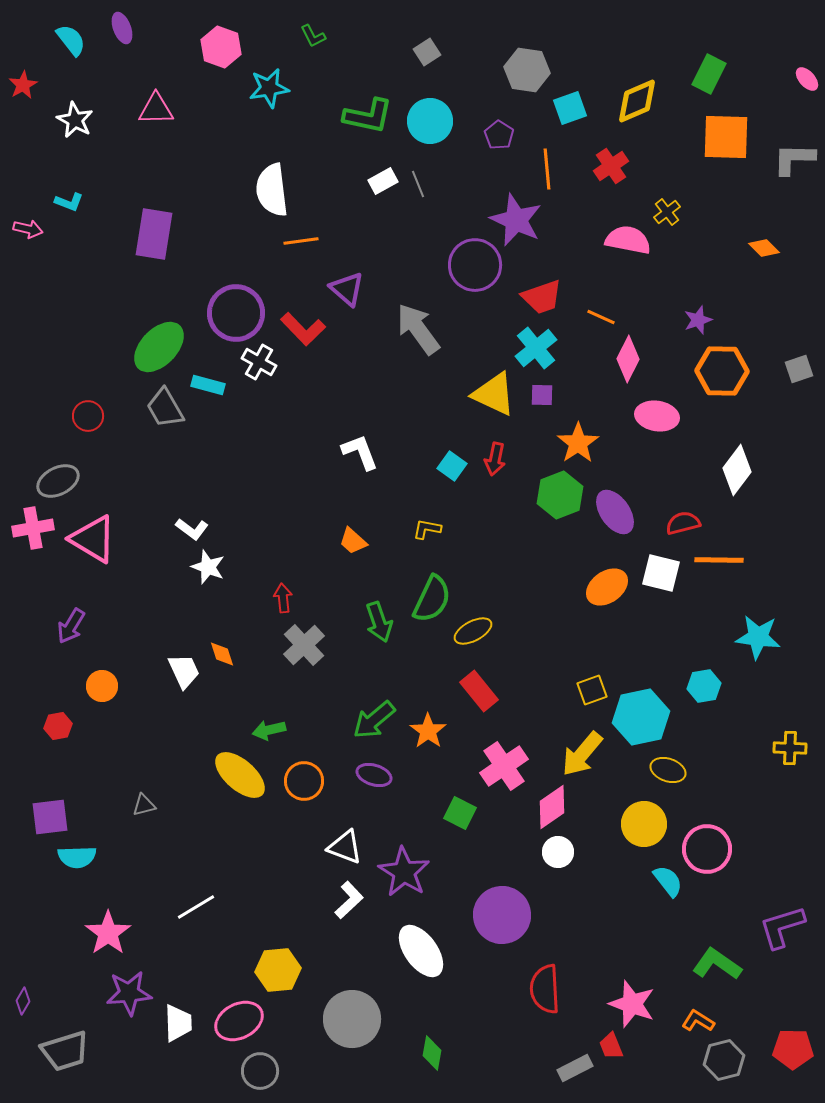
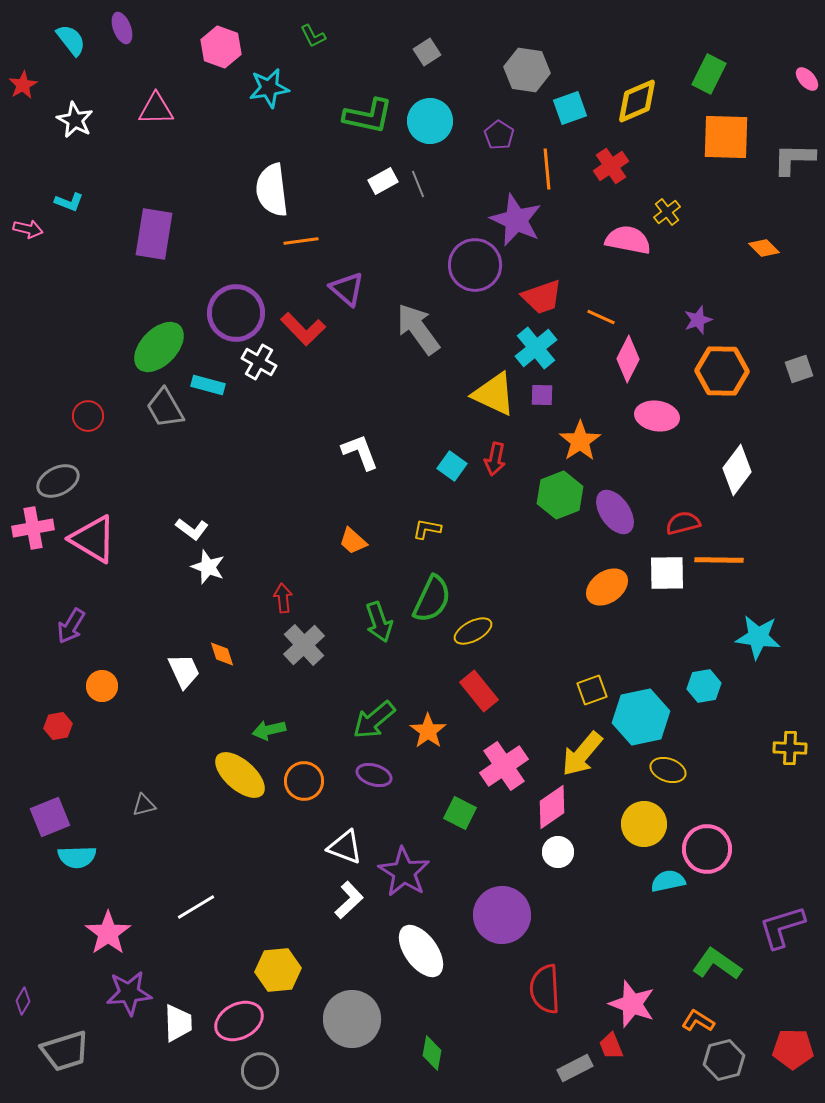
orange star at (578, 443): moved 2 px right, 2 px up
white square at (661, 573): moved 6 px right; rotated 15 degrees counterclockwise
purple square at (50, 817): rotated 15 degrees counterclockwise
cyan semicircle at (668, 881): rotated 64 degrees counterclockwise
